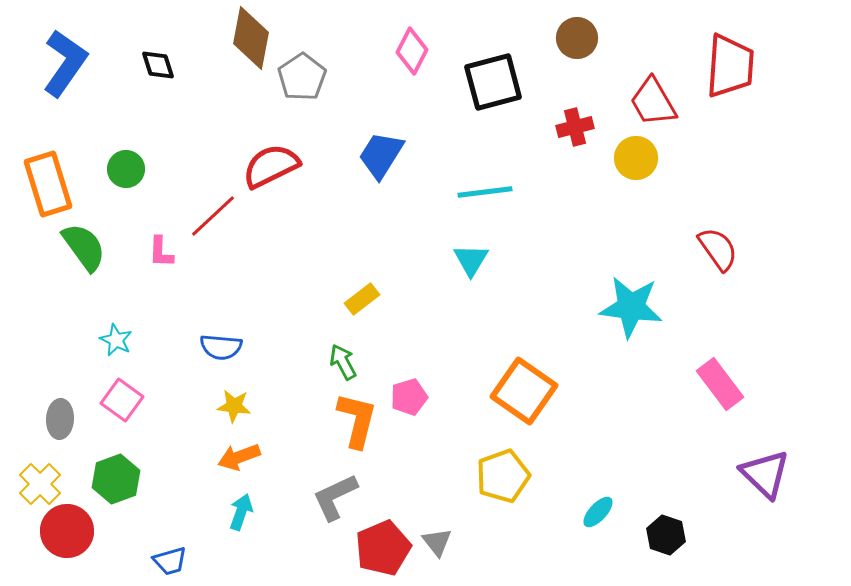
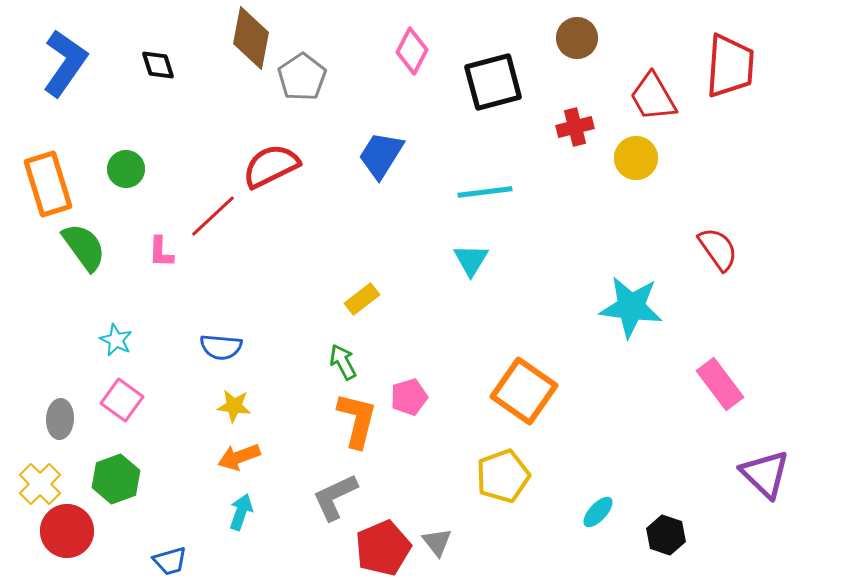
red trapezoid at (653, 102): moved 5 px up
